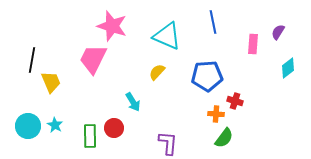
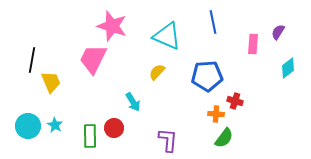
purple L-shape: moved 3 px up
